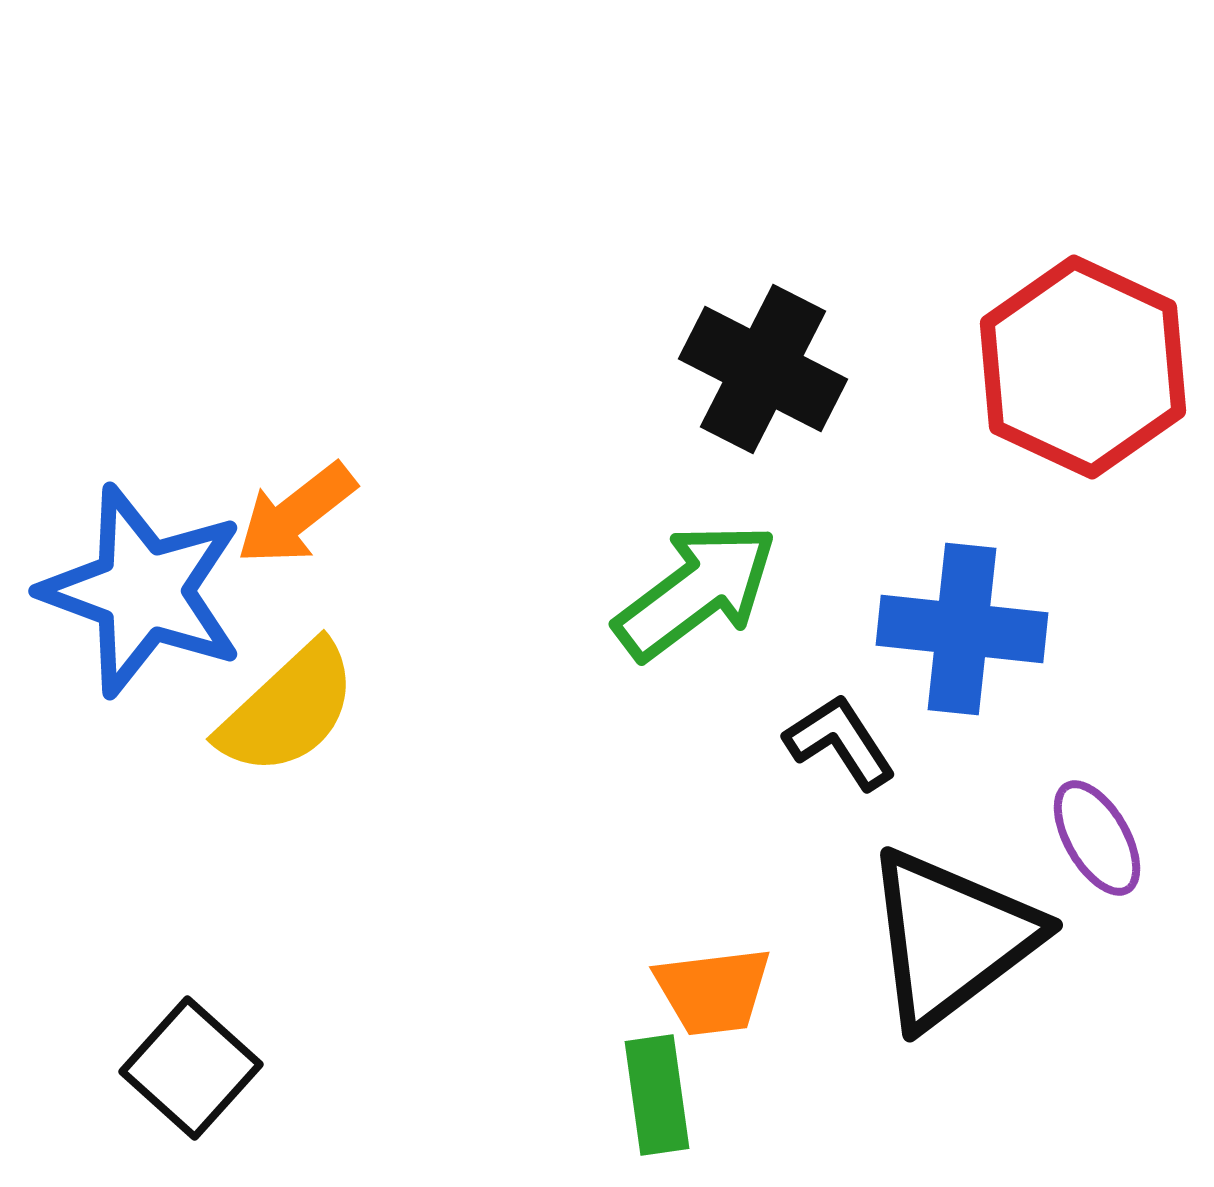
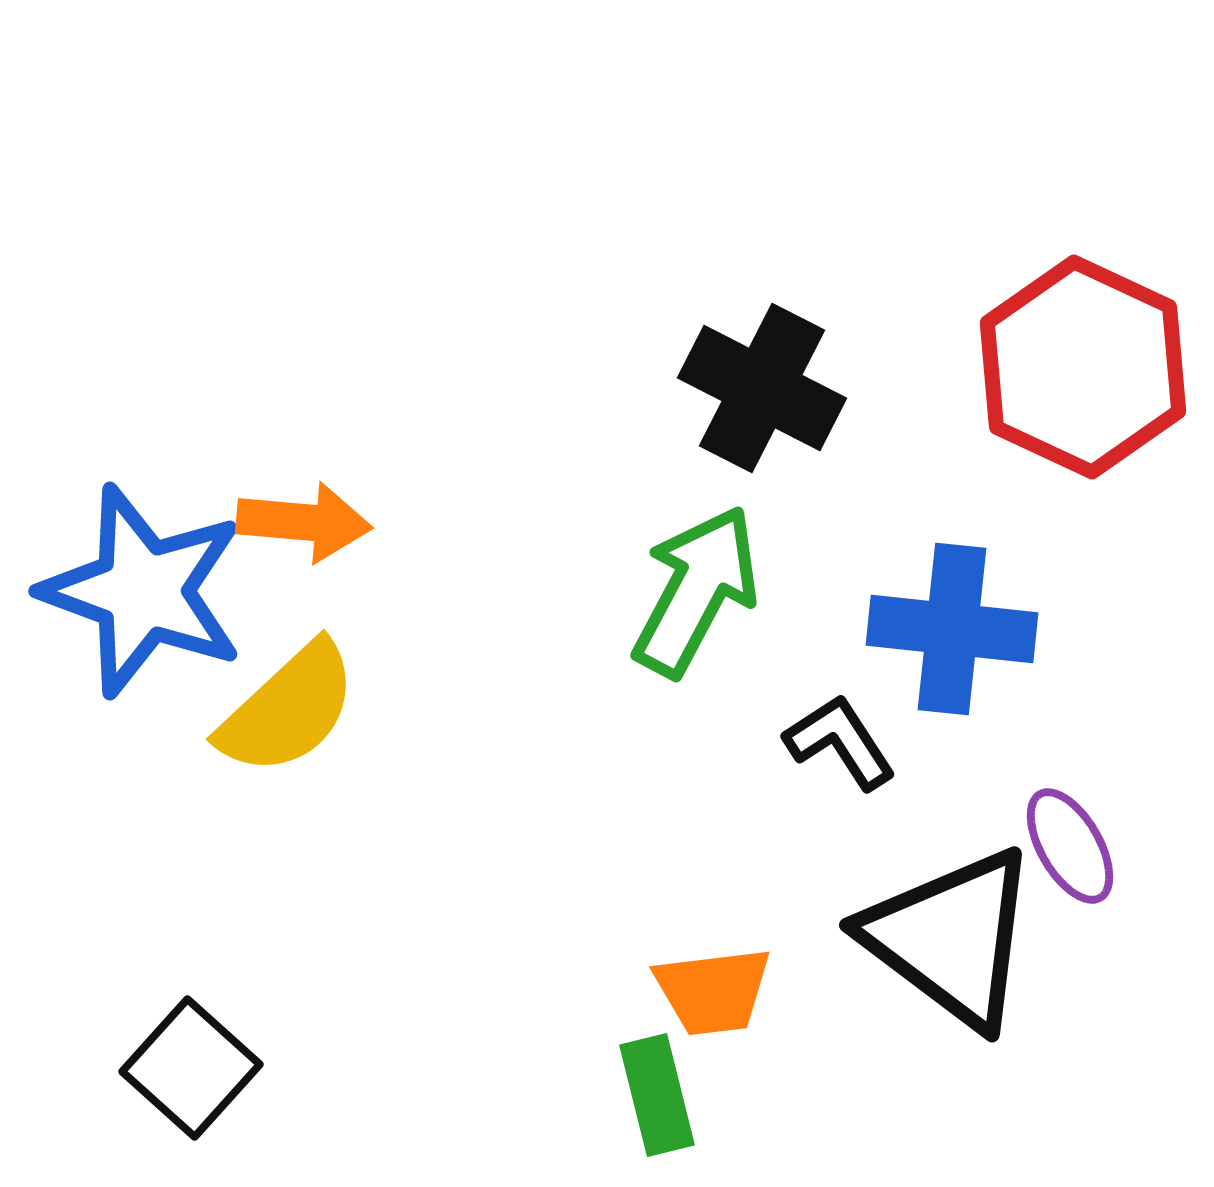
black cross: moved 1 px left, 19 px down
orange arrow: moved 8 px right, 8 px down; rotated 137 degrees counterclockwise
green arrow: rotated 25 degrees counterclockwise
blue cross: moved 10 px left
purple ellipse: moved 27 px left, 8 px down
black triangle: rotated 46 degrees counterclockwise
green rectangle: rotated 6 degrees counterclockwise
